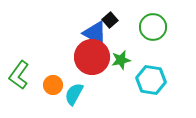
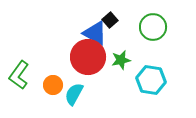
red circle: moved 4 px left
